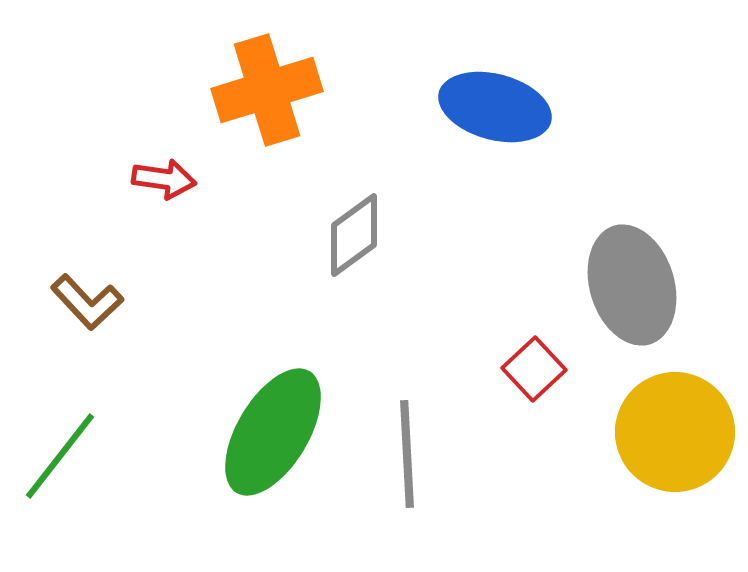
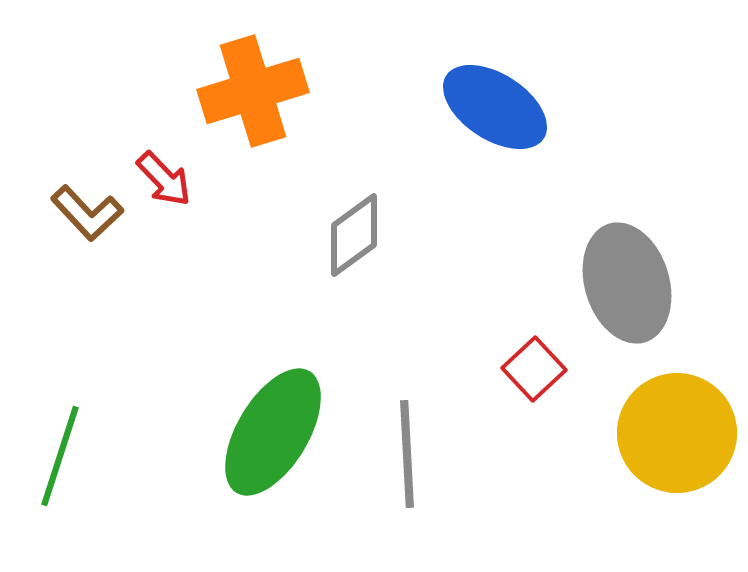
orange cross: moved 14 px left, 1 px down
blue ellipse: rotated 18 degrees clockwise
red arrow: rotated 38 degrees clockwise
gray ellipse: moved 5 px left, 2 px up
brown L-shape: moved 89 px up
yellow circle: moved 2 px right, 1 px down
green line: rotated 20 degrees counterclockwise
